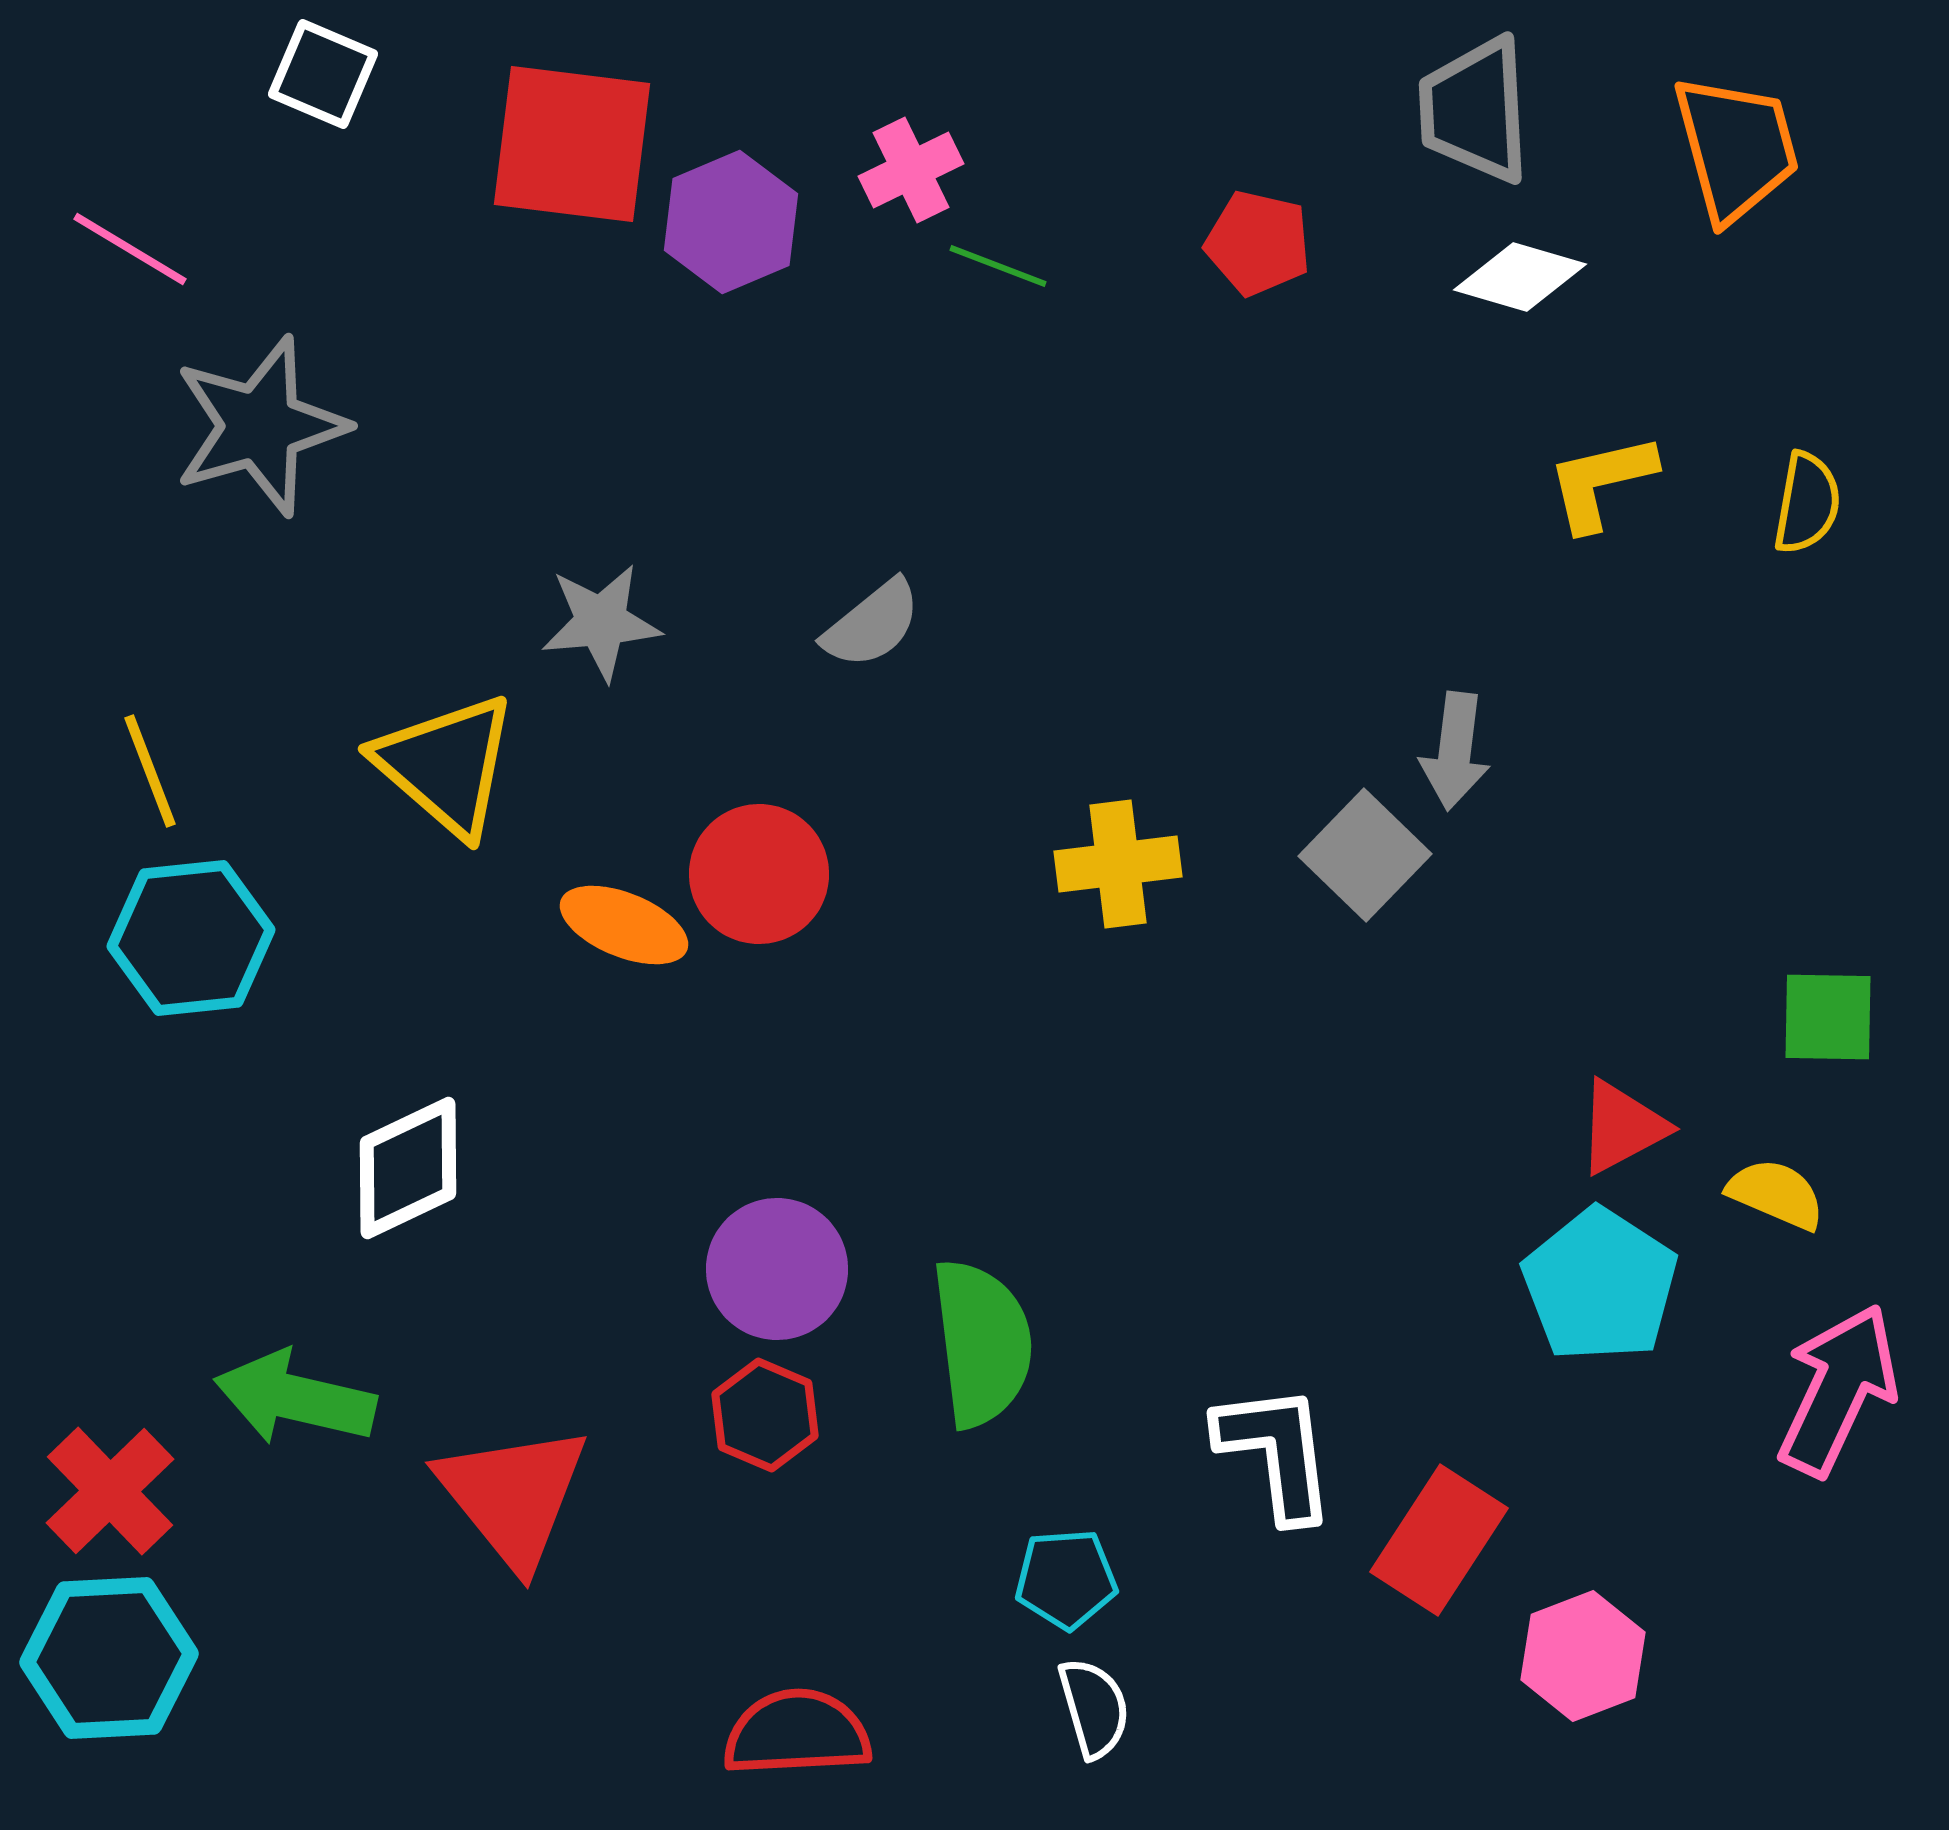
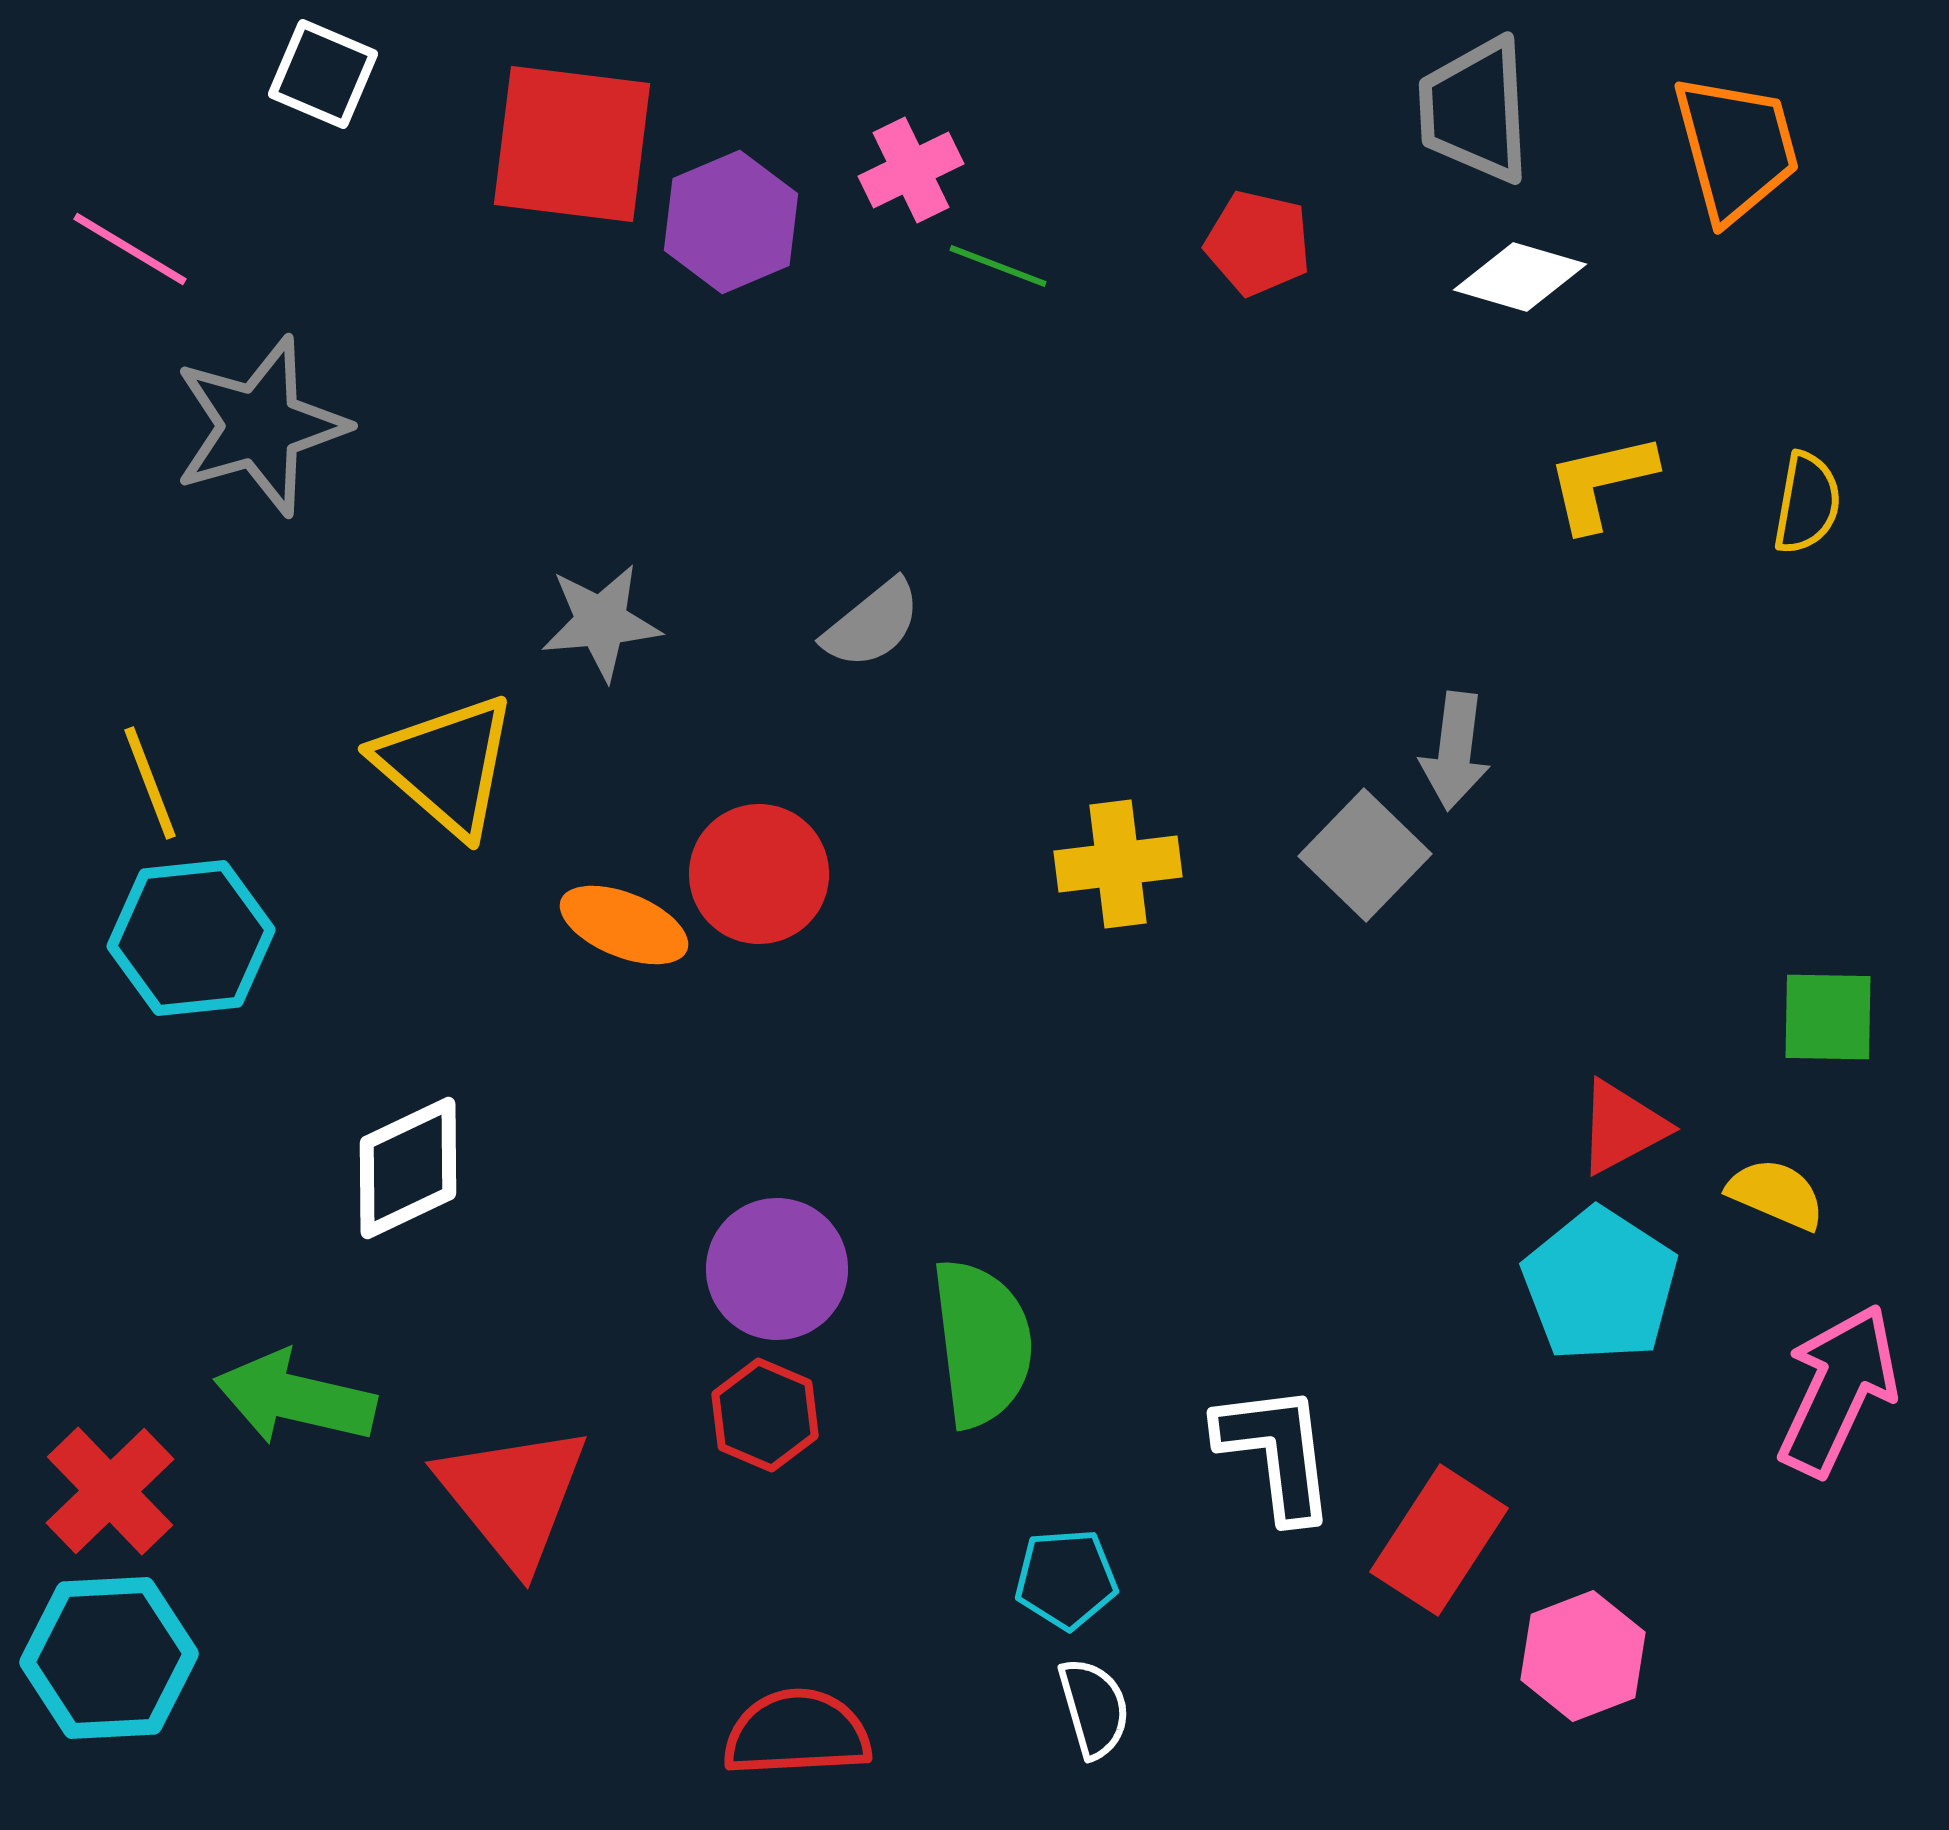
yellow line at (150, 771): moved 12 px down
